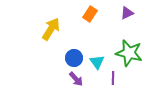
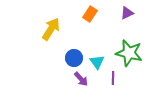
purple arrow: moved 5 px right
